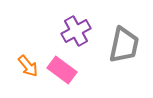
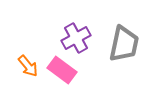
purple cross: moved 7 px down
gray trapezoid: moved 1 px up
